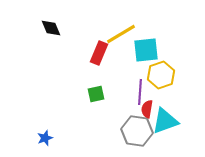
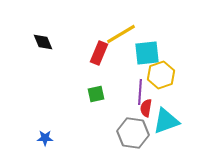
black diamond: moved 8 px left, 14 px down
cyan square: moved 1 px right, 3 px down
red semicircle: moved 1 px left, 1 px up
cyan triangle: moved 1 px right
gray hexagon: moved 4 px left, 2 px down
blue star: rotated 21 degrees clockwise
